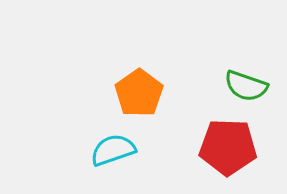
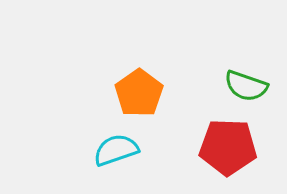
cyan semicircle: moved 3 px right
